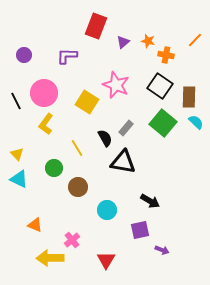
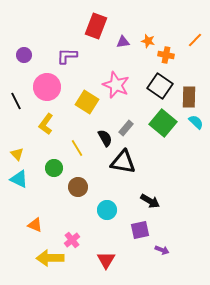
purple triangle: rotated 32 degrees clockwise
pink circle: moved 3 px right, 6 px up
